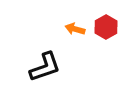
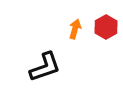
orange arrow: rotated 90 degrees clockwise
